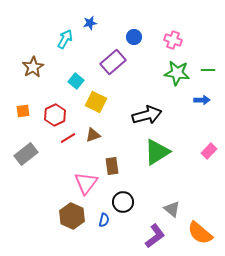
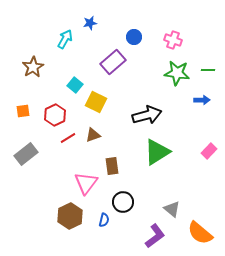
cyan square: moved 1 px left, 4 px down
brown hexagon: moved 2 px left; rotated 10 degrees clockwise
